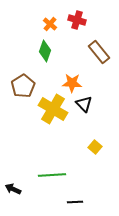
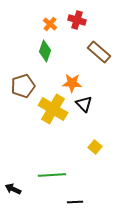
brown rectangle: rotated 10 degrees counterclockwise
brown pentagon: rotated 15 degrees clockwise
